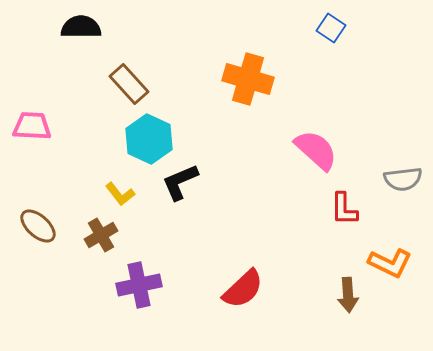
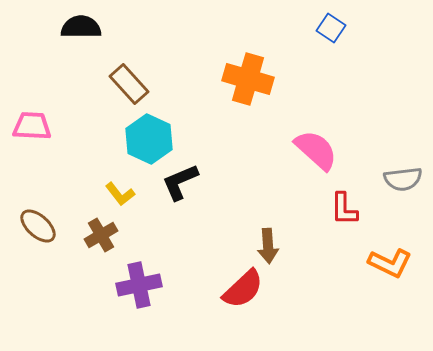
brown arrow: moved 80 px left, 49 px up
